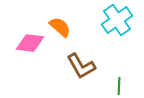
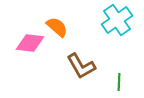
orange semicircle: moved 3 px left
green line: moved 4 px up
